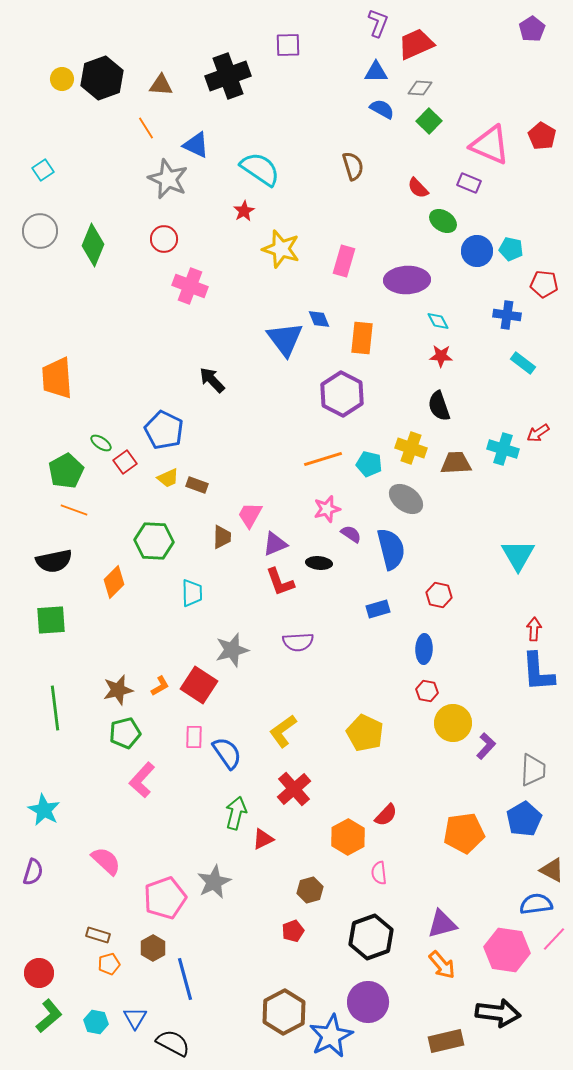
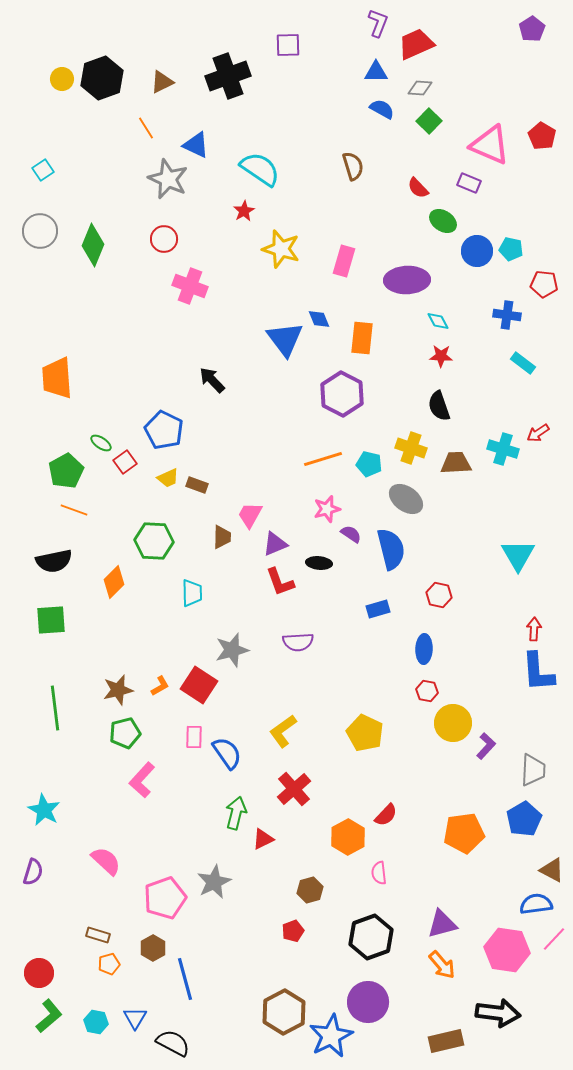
brown triangle at (161, 85): moved 1 px right, 3 px up; rotated 30 degrees counterclockwise
